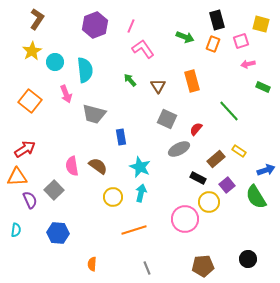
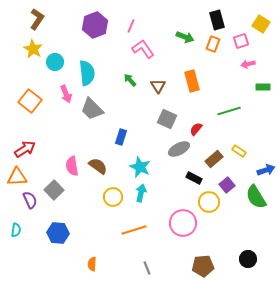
yellow square at (261, 24): rotated 18 degrees clockwise
yellow star at (32, 51): moved 1 px right, 2 px up; rotated 12 degrees counterclockwise
cyan semicircle at (85, 70): moved 2 px right, 3 px down
green rectangle at (263, 87): rotated 24 degrees counterclockwise
green line at (229, 111): rotated 65 degrees counterclockwise
gray trapezoid at (94, 114): moved 2 px left, 5 px up; rotated 30 degrees clockwise
blue rectangle at (121, 137): rotated 28 degrees clockwise
brown rectangle at (216, 159): moved 2 px left
black rectangle at (198, 178): moved 4 px left
pink circle at (185, 219): moved 2 px left, 4 px down
